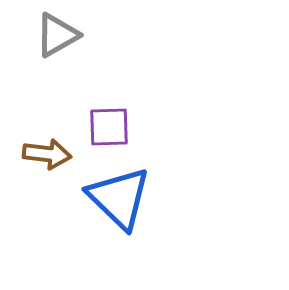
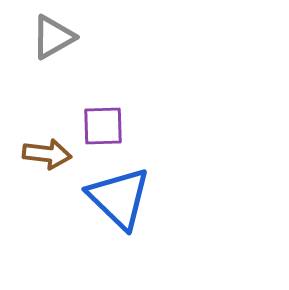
gray triangle: moved 4 px left, 2 px down
purple square: moved 6 px left, 1 px up
